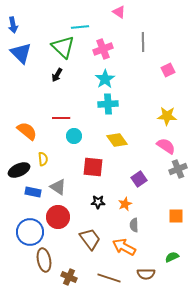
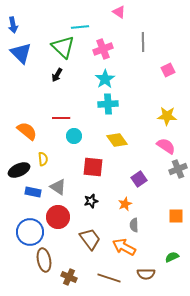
black star: moved 7 px left, 1 px up; rotated 16 degrees counterclockwise
